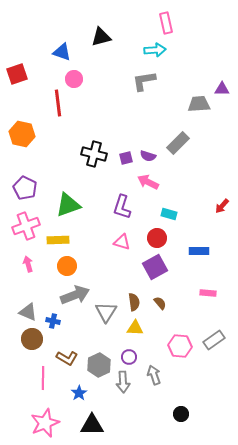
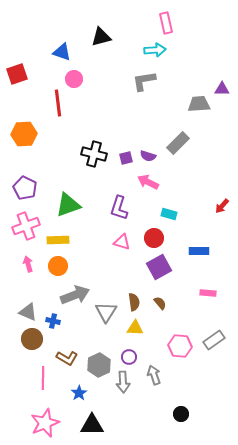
orange hexagon at (22, 134): moved 2 px right; rotated 15 degrees counterclockwise
purple L-shape at (122, 207): moved 3 px left, 1 px down
red circle at (157, 238): moved 3 px left
orange circle at (67, 266): moved 9 px left
purple square at (155, 267): moved 4 px right
